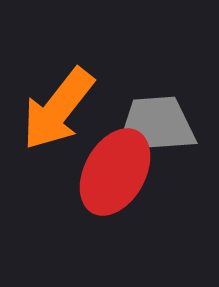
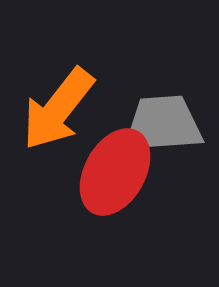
gray trapezoid: moved 7 px right, 1 px up
